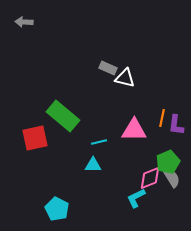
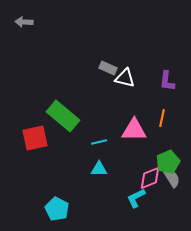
purple L-shape: moved 9 px left, 44 px up
cyan triangle: moved 6 px right, 4 px down
